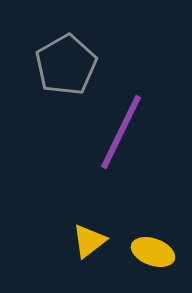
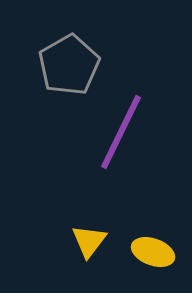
gray pentagon: moved 3 px right
yellow triangle: rotated 15 degrees counterclockwise
